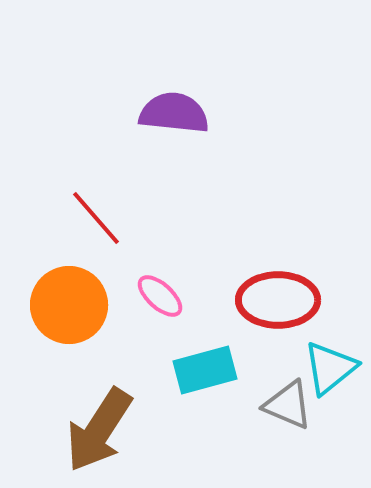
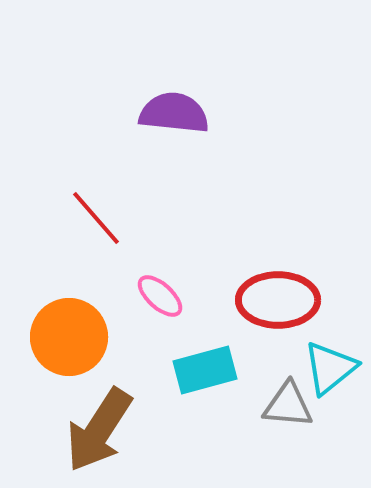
orange circle: moved 32 px down
gray triangle: rotated 18 degrees counterclockwise
